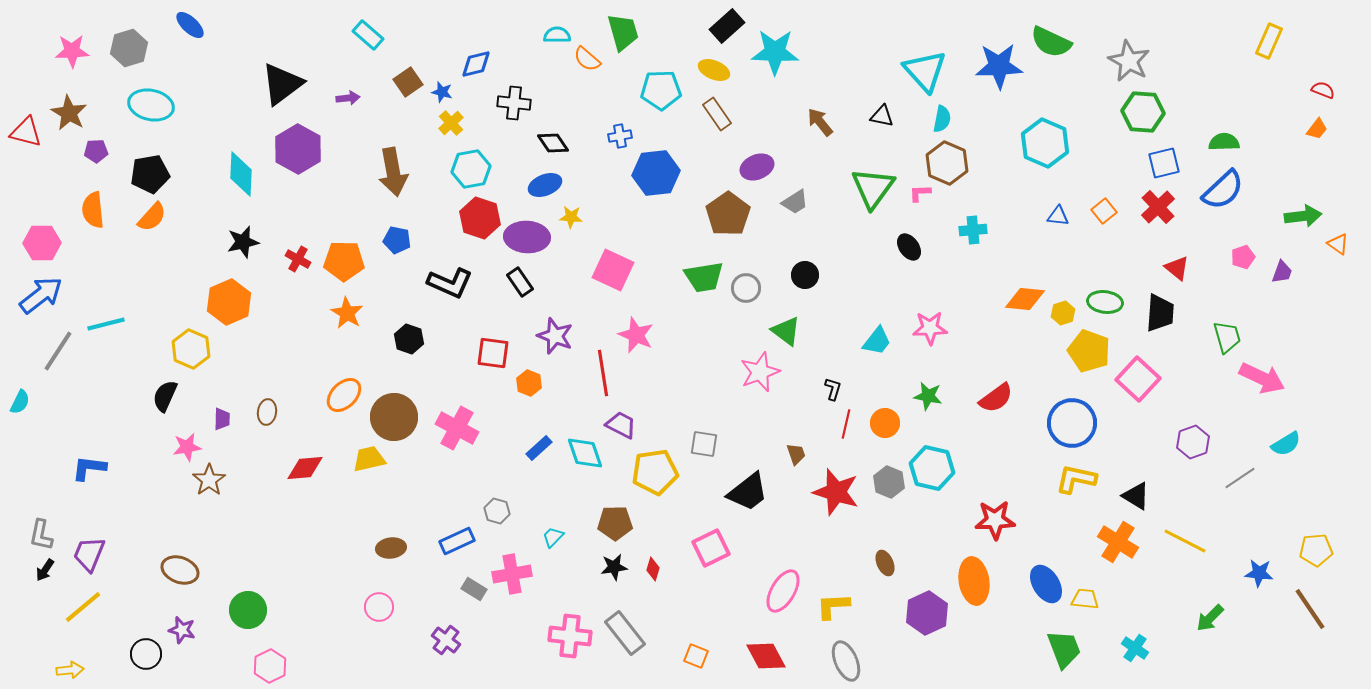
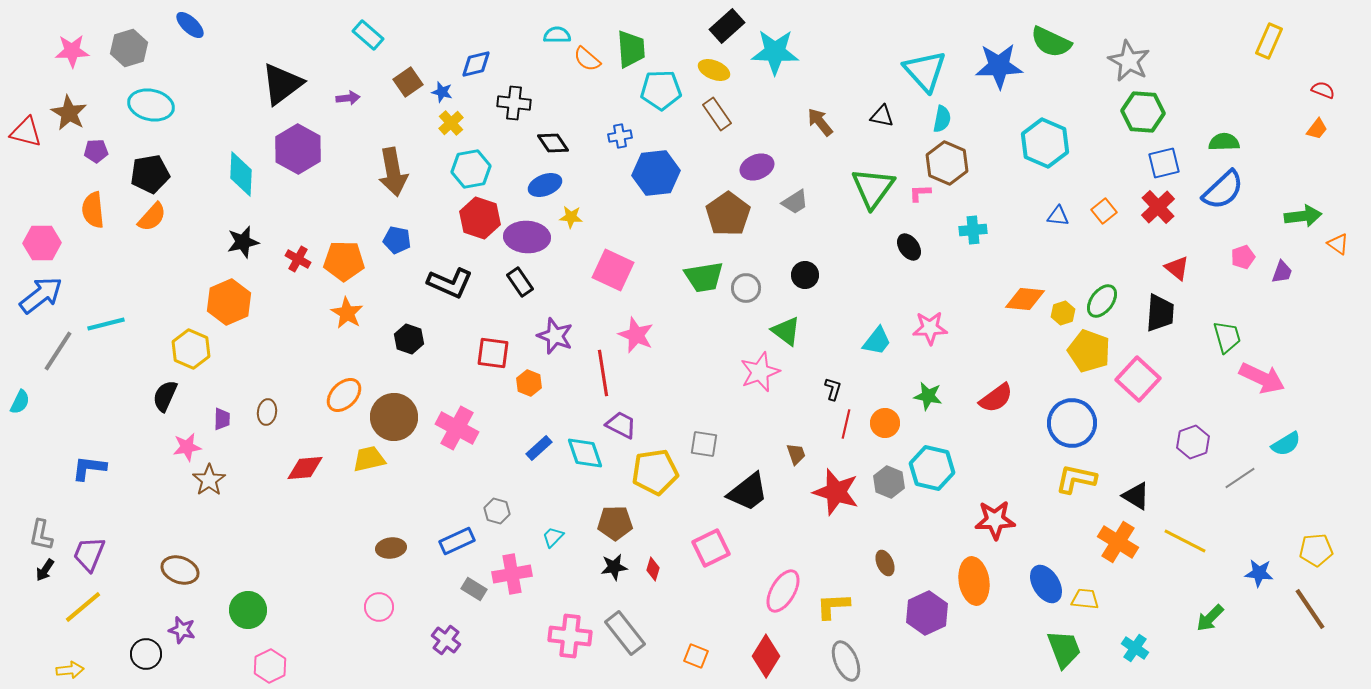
green trapezoid at (623, 32): moved 8 px right, 17 px down; rotated 12 degrees clockwise
green ellipse at (1105, 302): moved 3 px left, 1 px up; rotated 60 degrees counterclockwise
red diamond at (766, 656): rotated 60 degrees clockwise
